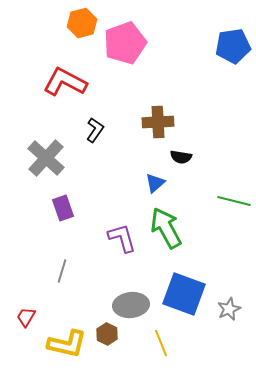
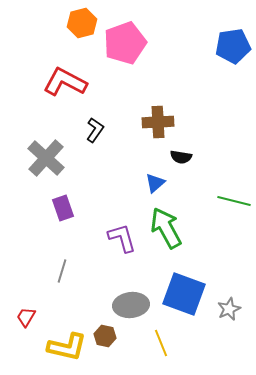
brown hexagon: moved 2 px left, 2 px down; rotated 15 degrees counterclockwise
yellow L-shape: moved 3 px down
